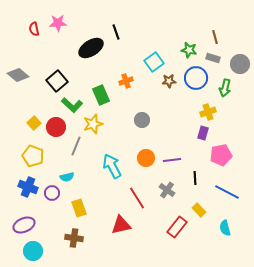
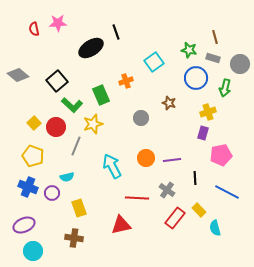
brown star at (169, 81): moved 22 px down; rotated 24 degrees clockwise
gray circle at (142, 120): moved 1 px left, 2 px up
red line at (137, 198): rotated 55 degrees counterclockwise
red rectangle at (177, 227): moved 2 px left, 9 px up
cyan semicircle at (225, 228): moved 10 px left
